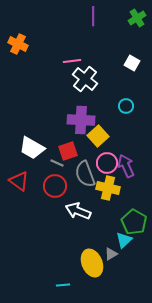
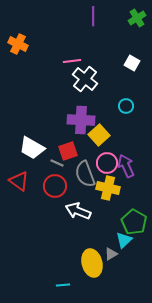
yellow square: moved 1 px right, 1 px up
yellow ellipse: rotated 8 degrees clockwise
